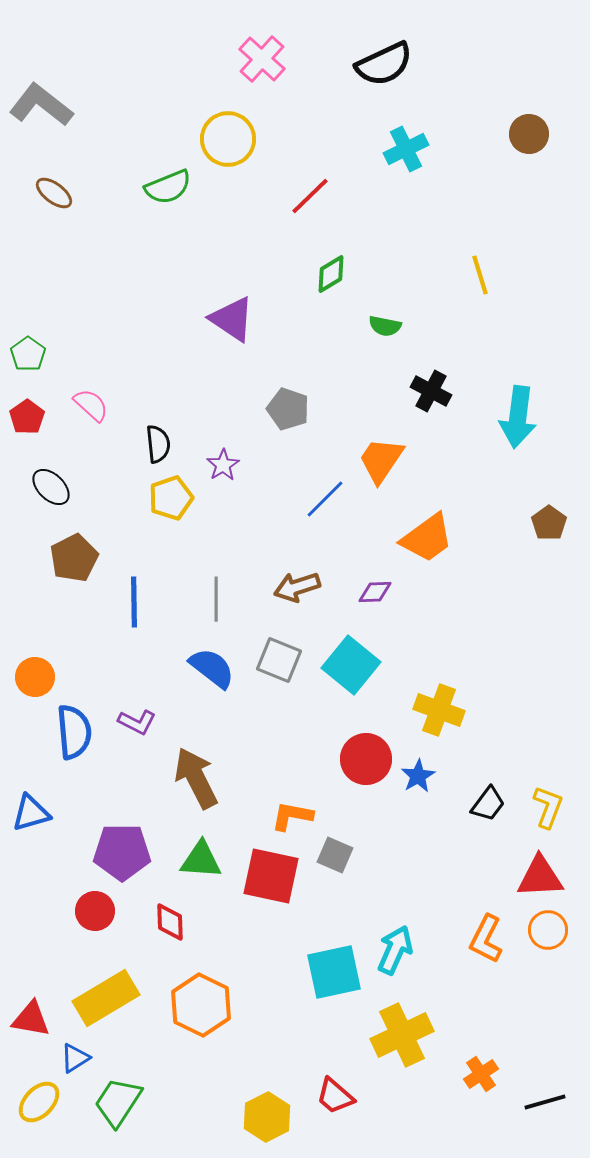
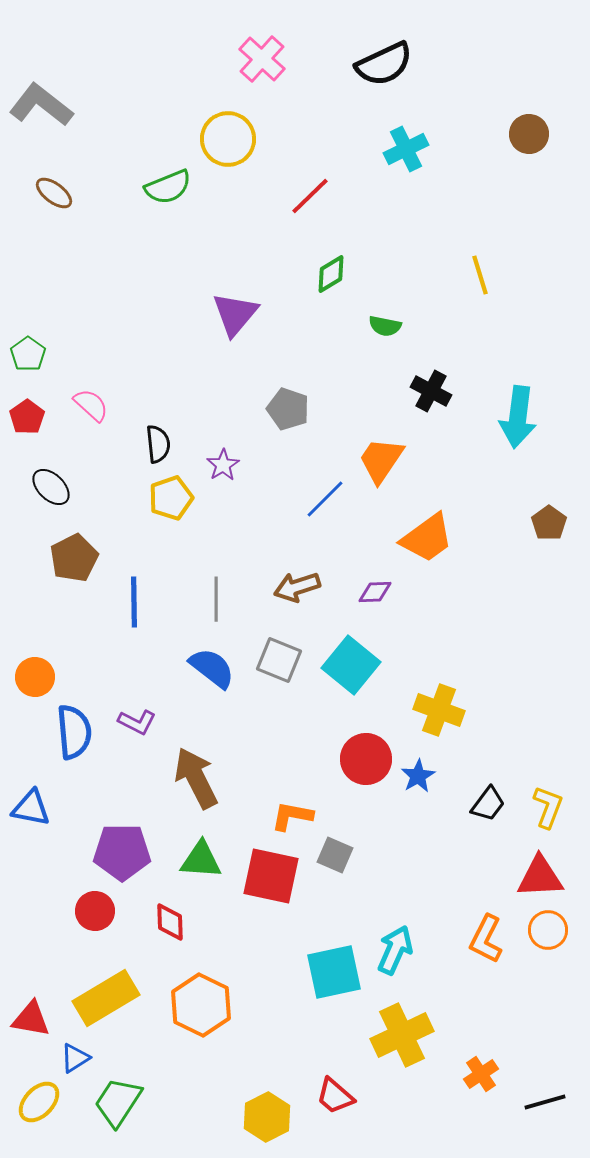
purple triangle at (232, 319): moved 3 px right, 5 px up; rotated 36 degrees clockwise
blue triangle at (31, 813): moved 5 px up; rotated 27 degrees clockwise
